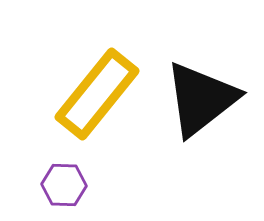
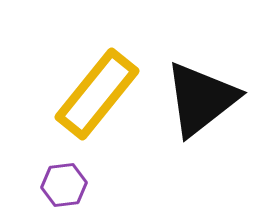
purple hexagon: rotated 9 degrees counterclockwise
